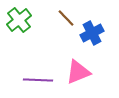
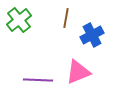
brown line: rotated 54 degrees clockwise
blue cross: moved 2 px down
